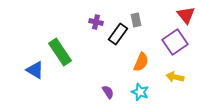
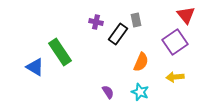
blue triangle: moved 3 px up
yellow arrow: rotated 18 degrees counterclockwise
